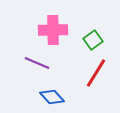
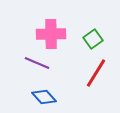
pink cross: moved 2 px left, 4 px down
green square: moved 1 px up
blue diamond: moved 8 px left
